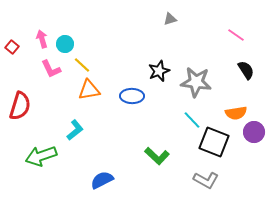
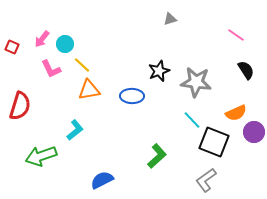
pink arrow: rotated 126 degrees counterclockwise
red square: rotated 16 degrees counterclockwise
orange semicircle: rotated 15 degrees counterclockwise
green L-shape: rotated 85 degrees counterclockwise
gray L-shape: rotated 115 degrees clockwise
